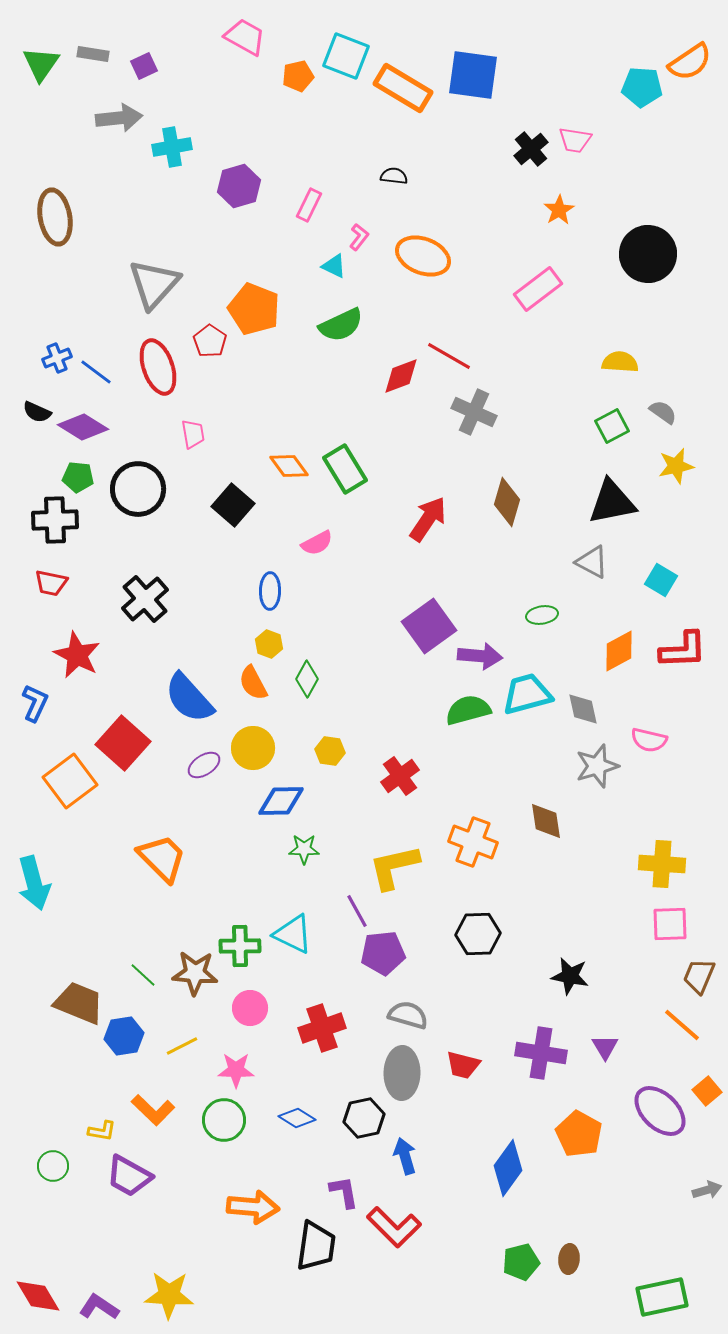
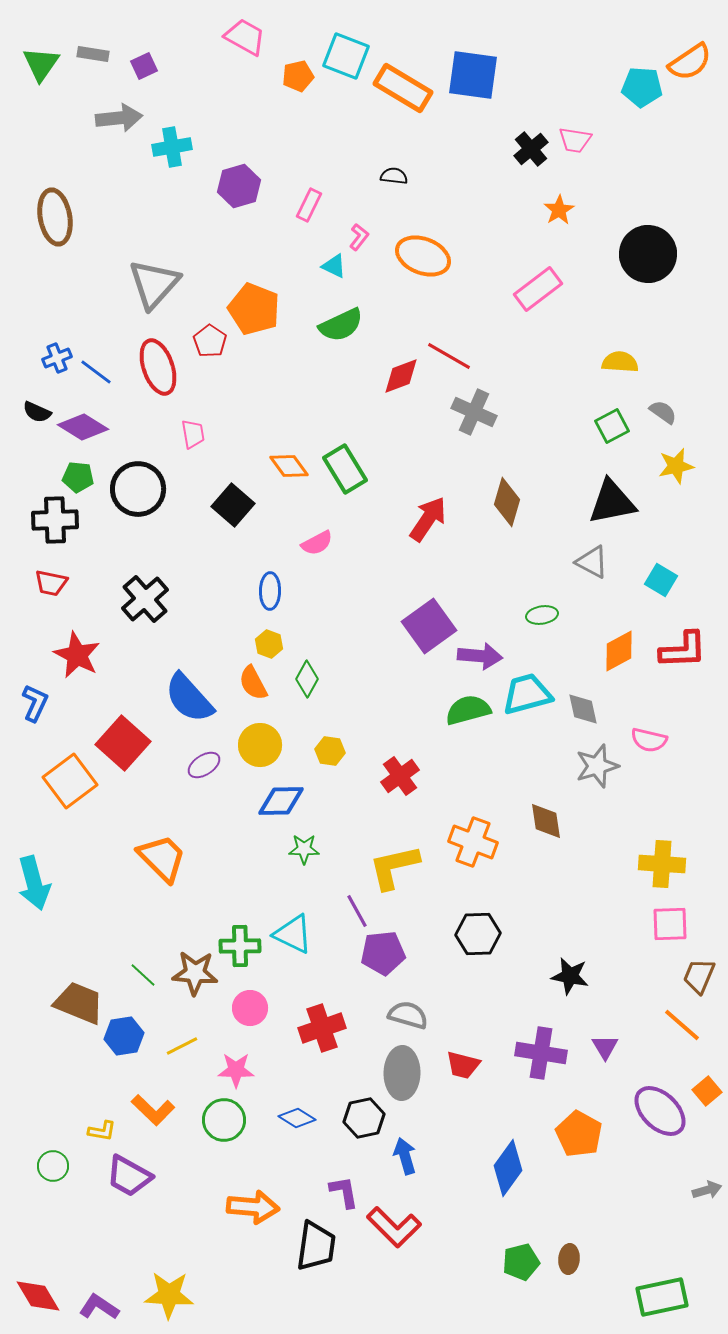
yellow circle at (253, 748): moved 7 px right, 3 px up
